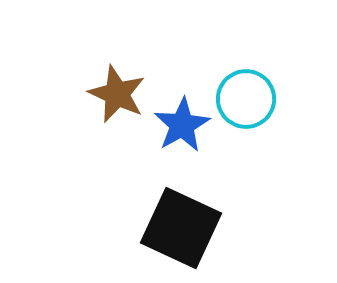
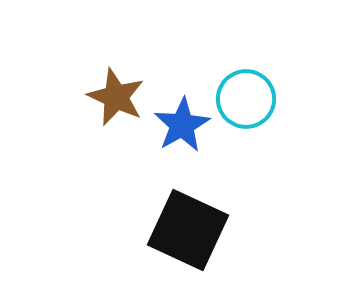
brown star: moved 1 px left, 3 px down
black square: moved 7 px right, 2 px down
